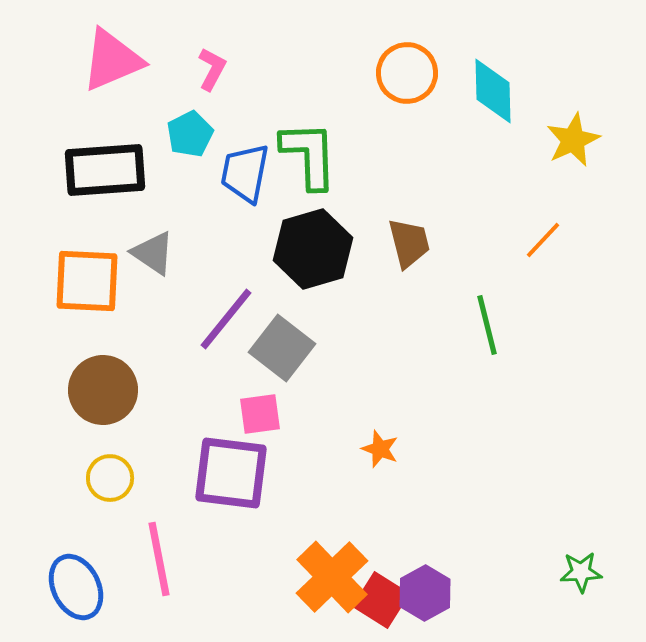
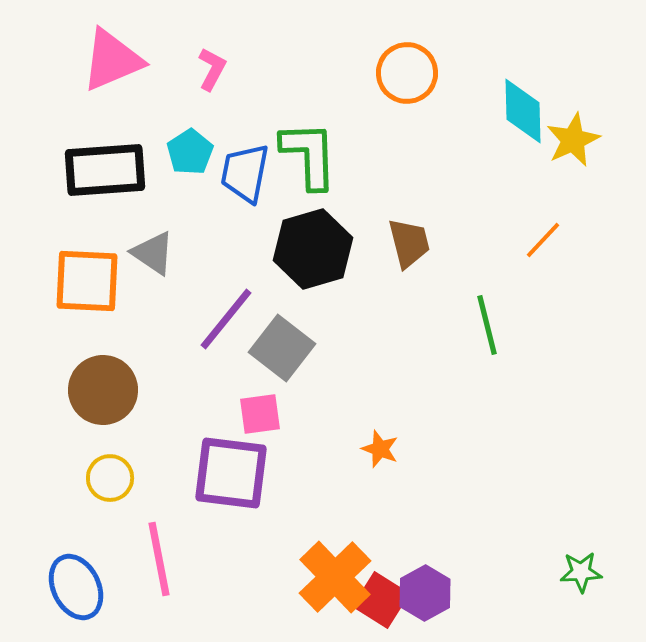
cyan diamond: moved 30 px right, 20 px down
cyan pentagon: moved 18 px down; rotated 6 degrees counterclockwise
orange cross: moved 3 px right
